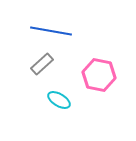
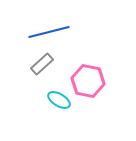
blue line: moved 2 px left, 1 px down; rotated 24 degrees counterclockwise
pink hexagon: moved 11 px left, 6 px down
